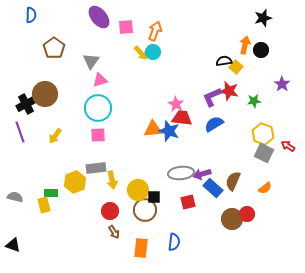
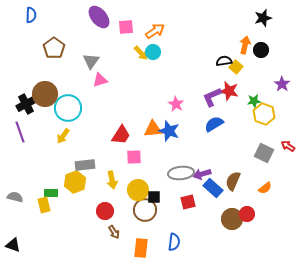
orange arrow at (155, 31): rotated 36 degrees clockwise
cyan circle at (98, 108): moved 30 px left
red trapezoid at (182, 118): moved 61 px left, 17 px down; rotated 115 degrees clockwise
yellow hexagon at (263, 134): moved 1 px right, 20 px up
pink square at (98, 135): moved 36 px right, 22 px down
yellow arrow at (55, 136): moved 8 px right
gray rectangle at (96, 168): moved 11 px left, 3 px up
red circle at (110, 211): moved 5 px left
